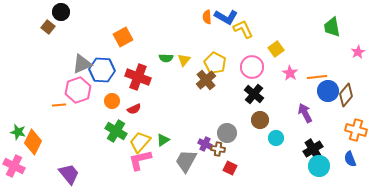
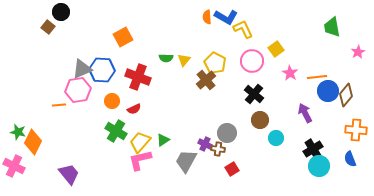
gray triangle at (82, 64): moved 5 px down
pink circle at (252, 67): moved 6 px up
pink hexagon at (78, 90): rotated 10 degrees clockwise
orange cross at (356, 130): rotated 10 degrees counterclockwise
red square at (230, 168): moved 2 px right, 1 px down; rotated 32 degrees clockwise
